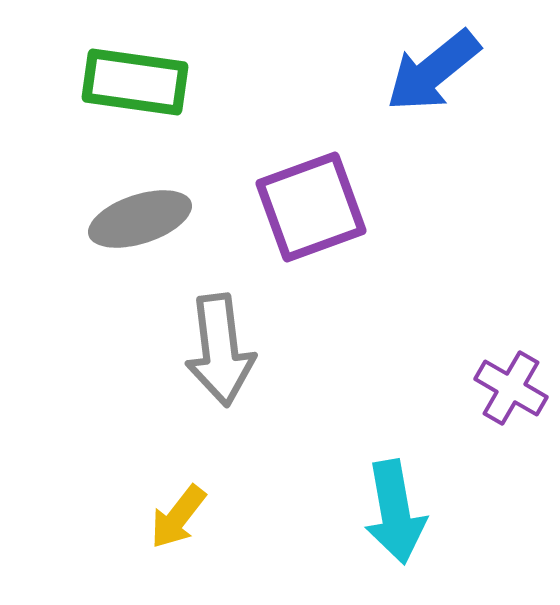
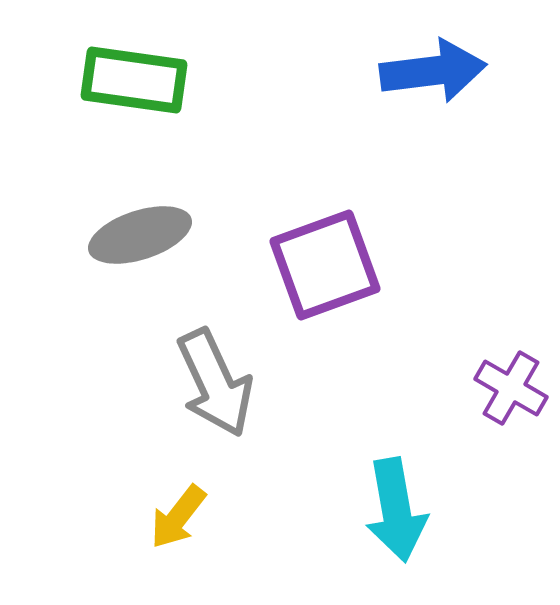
blue arrow: rotated 148 degrees counterclockwise
green rectangle: moved 1 px left, 2 px up
purple square: moved 14 px right, 58 px down
gray ellipse: moved 16 px down
gray arrow: moved 5 px left, 33 px down; rotated 18 degrees counterclockwise
cyan arrow: moved 1 px right, 2 px up
